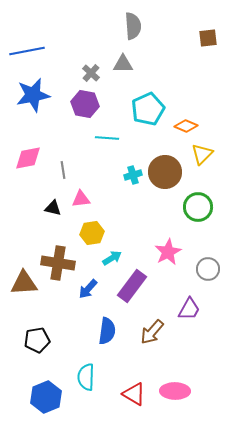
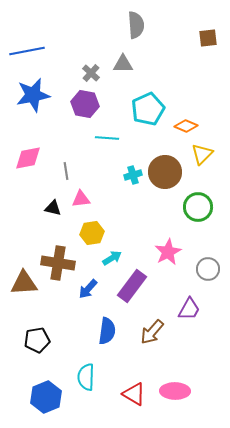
gray semicircle: moved 3 px right, 1 px up
gray line: moved 3 px right, 1 px down
